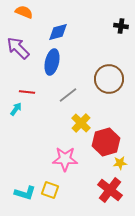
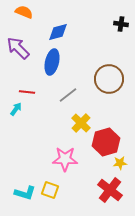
black cross: moved 2 px up
